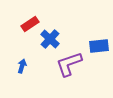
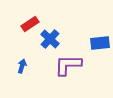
blue rectangle: moved 1 px right, 3 px up
purple L-shape: moved 1 px left, 1 px down; rotated 20 degrees clockwise
